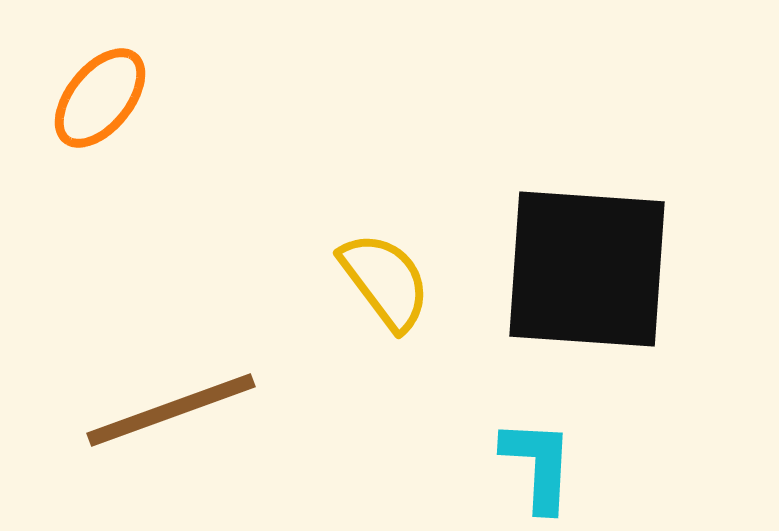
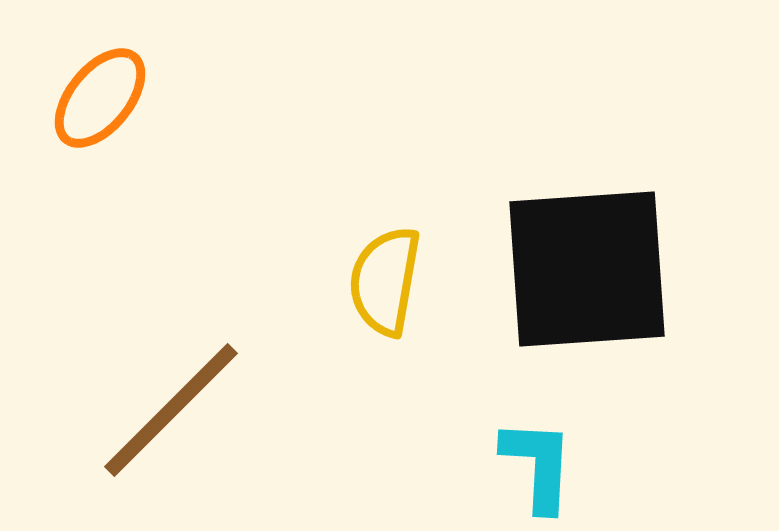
black square: rotated 8 degrees counterclockwise
yellow semicircle: rotated 133 degrees counterclockwise
brown line: rotated 25 degrees counterclockwise
